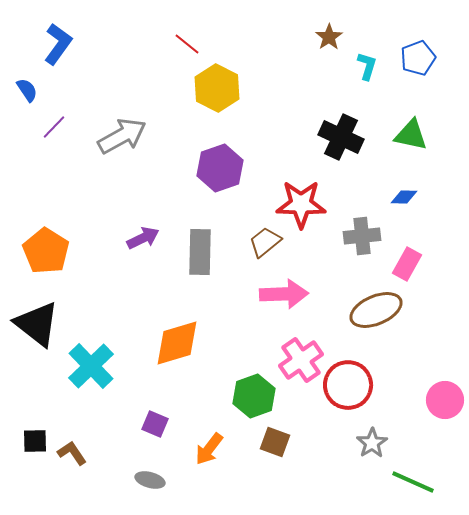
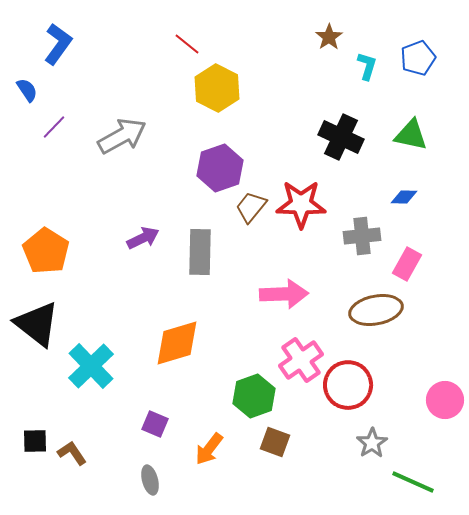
brown trapezoid: moved 14 px left, 35 px up; rotated 12 degrees counterclockwise
brown ellipse: rotated 12 degrees clockwise
gray ellipse: rotated 60 degrees clockwise
